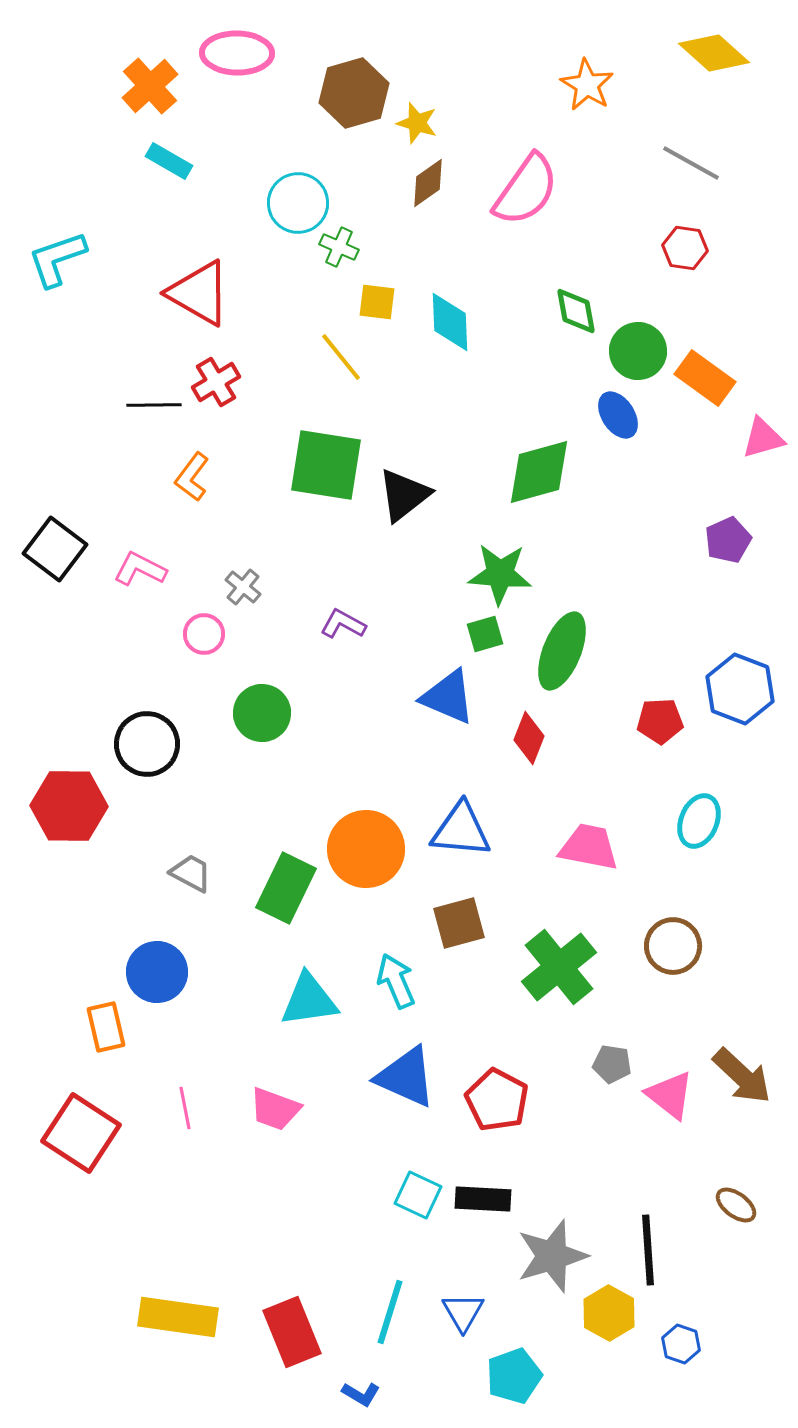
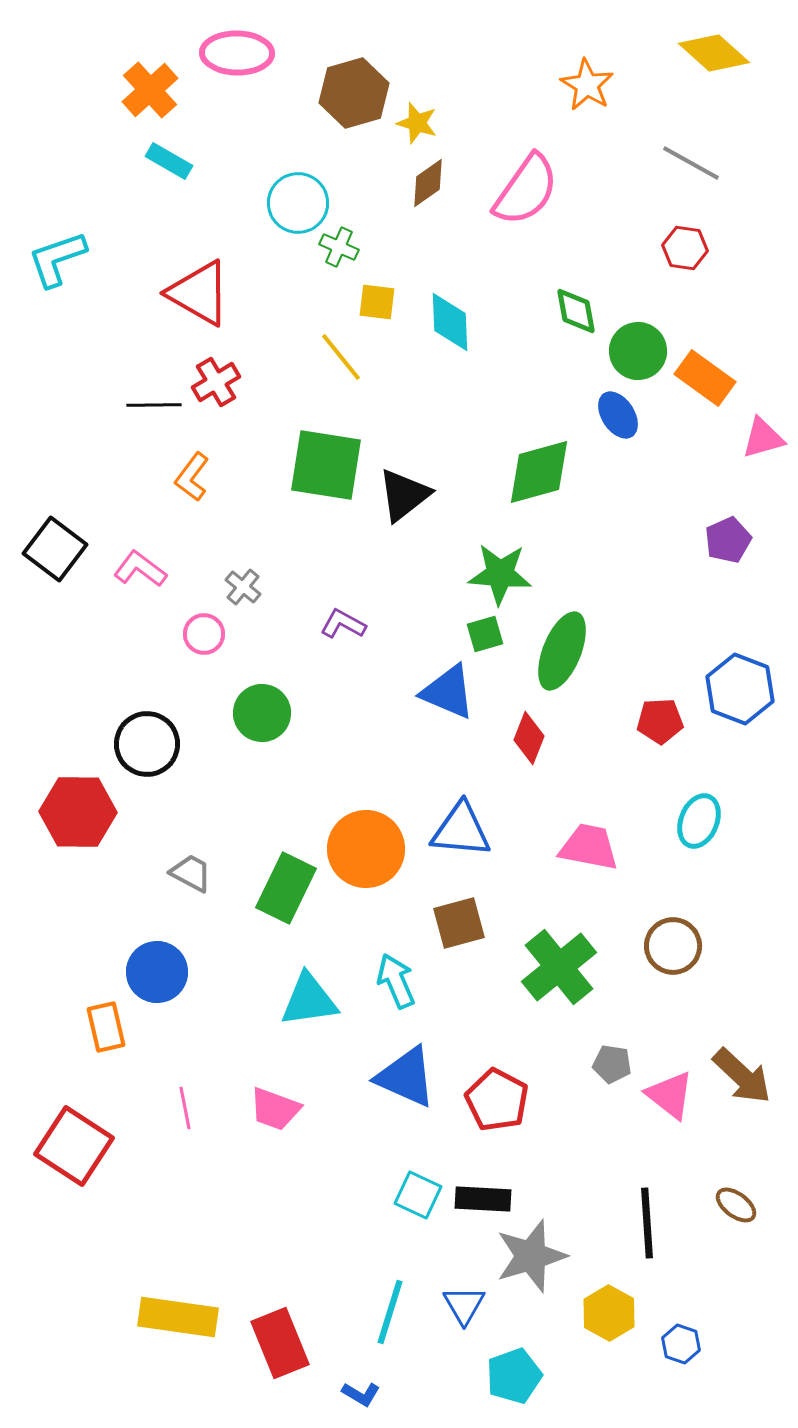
orange cross at (150, 86): moved 4 px down
pink L-shape at (140, 569): rotated 10 degrees clockwise
blue triangle at (448, 697): moved 5 px up
red hexagon at (69, 806): moved 9 px right, 6 px down
red square at (81, 1133): moved 7 px left, 13 px down
black line at (648, 1250): moved 1 px left, 27 px up
gray star at (552, 1256): moved 21 px left
blue triangle at (463, 1312): moved 1 px right, 7 px up
red rectangle at (292, 1332): moved 12 px left, 11 px down
